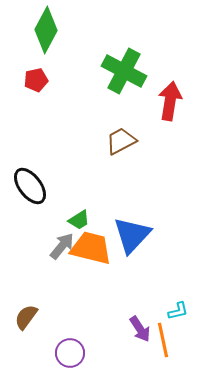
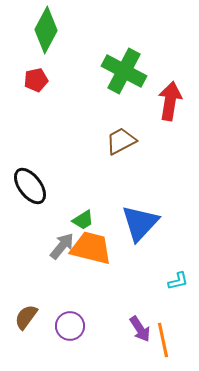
green trapezoid: moved 4 px right
blue triangle: moved 8 px right, 12 px up
cyan L-shape: moved 30 px up
purple circle: moved 27 px up
